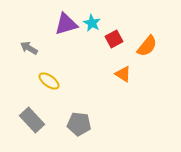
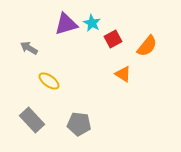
red square: moved 1 px left
